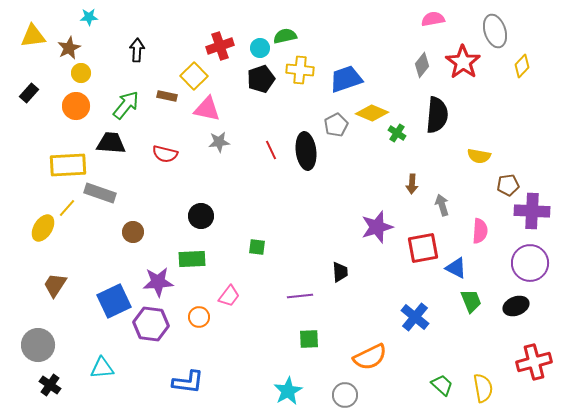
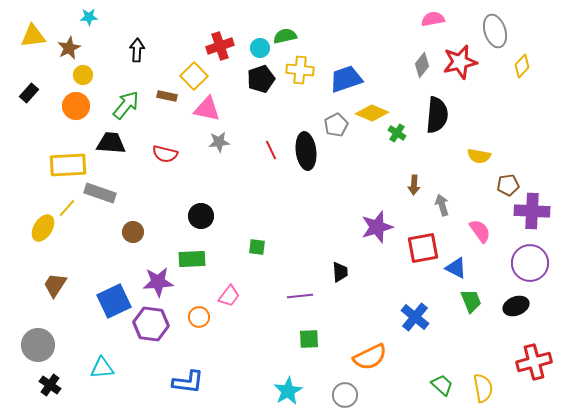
red star at (463, 62): moved 3 px left; rotated 24 degrees clockwise
yellow circle at (81, 73): moved 2 px right, 2 px down
brown arrow at (412, 184): moved 2 px right, 1 px down
pink semicircle at (480, 231): rotated 40 degrees counterclockwise
